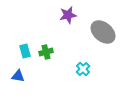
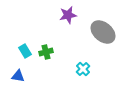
cyan rectangle: rotated 16 degrees counterclockwise
